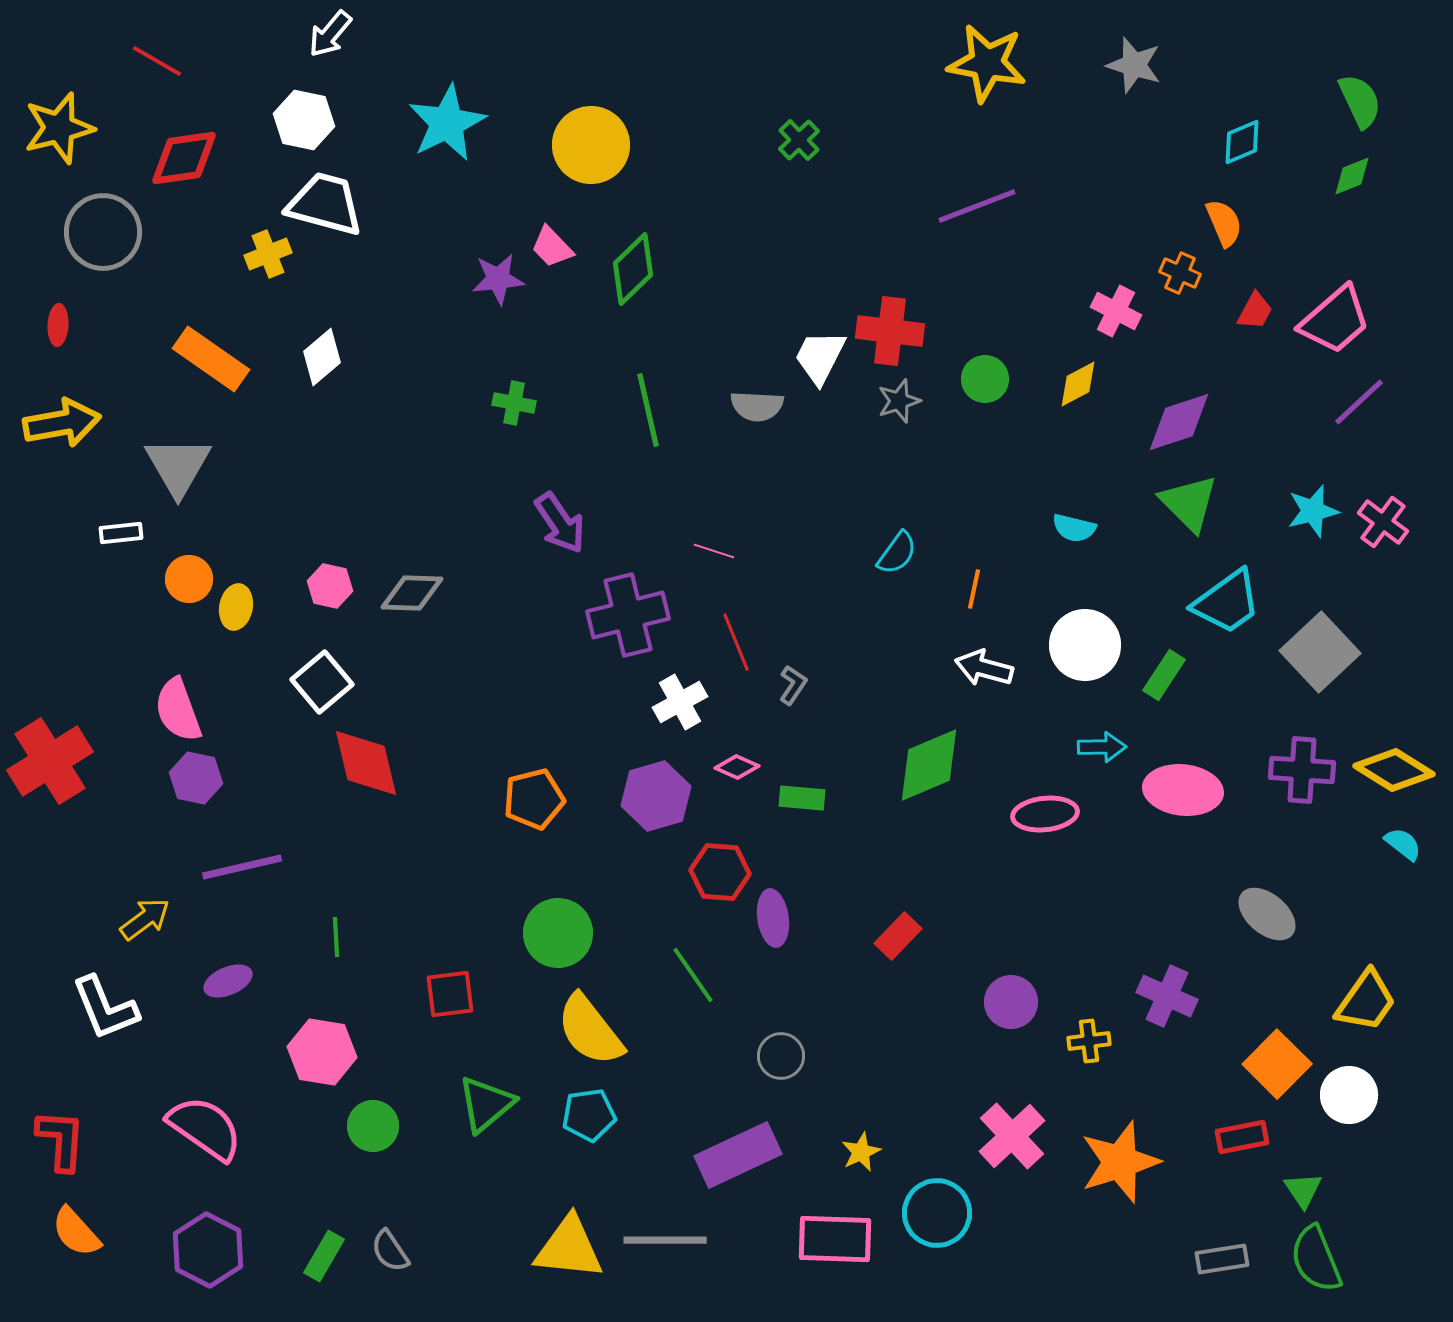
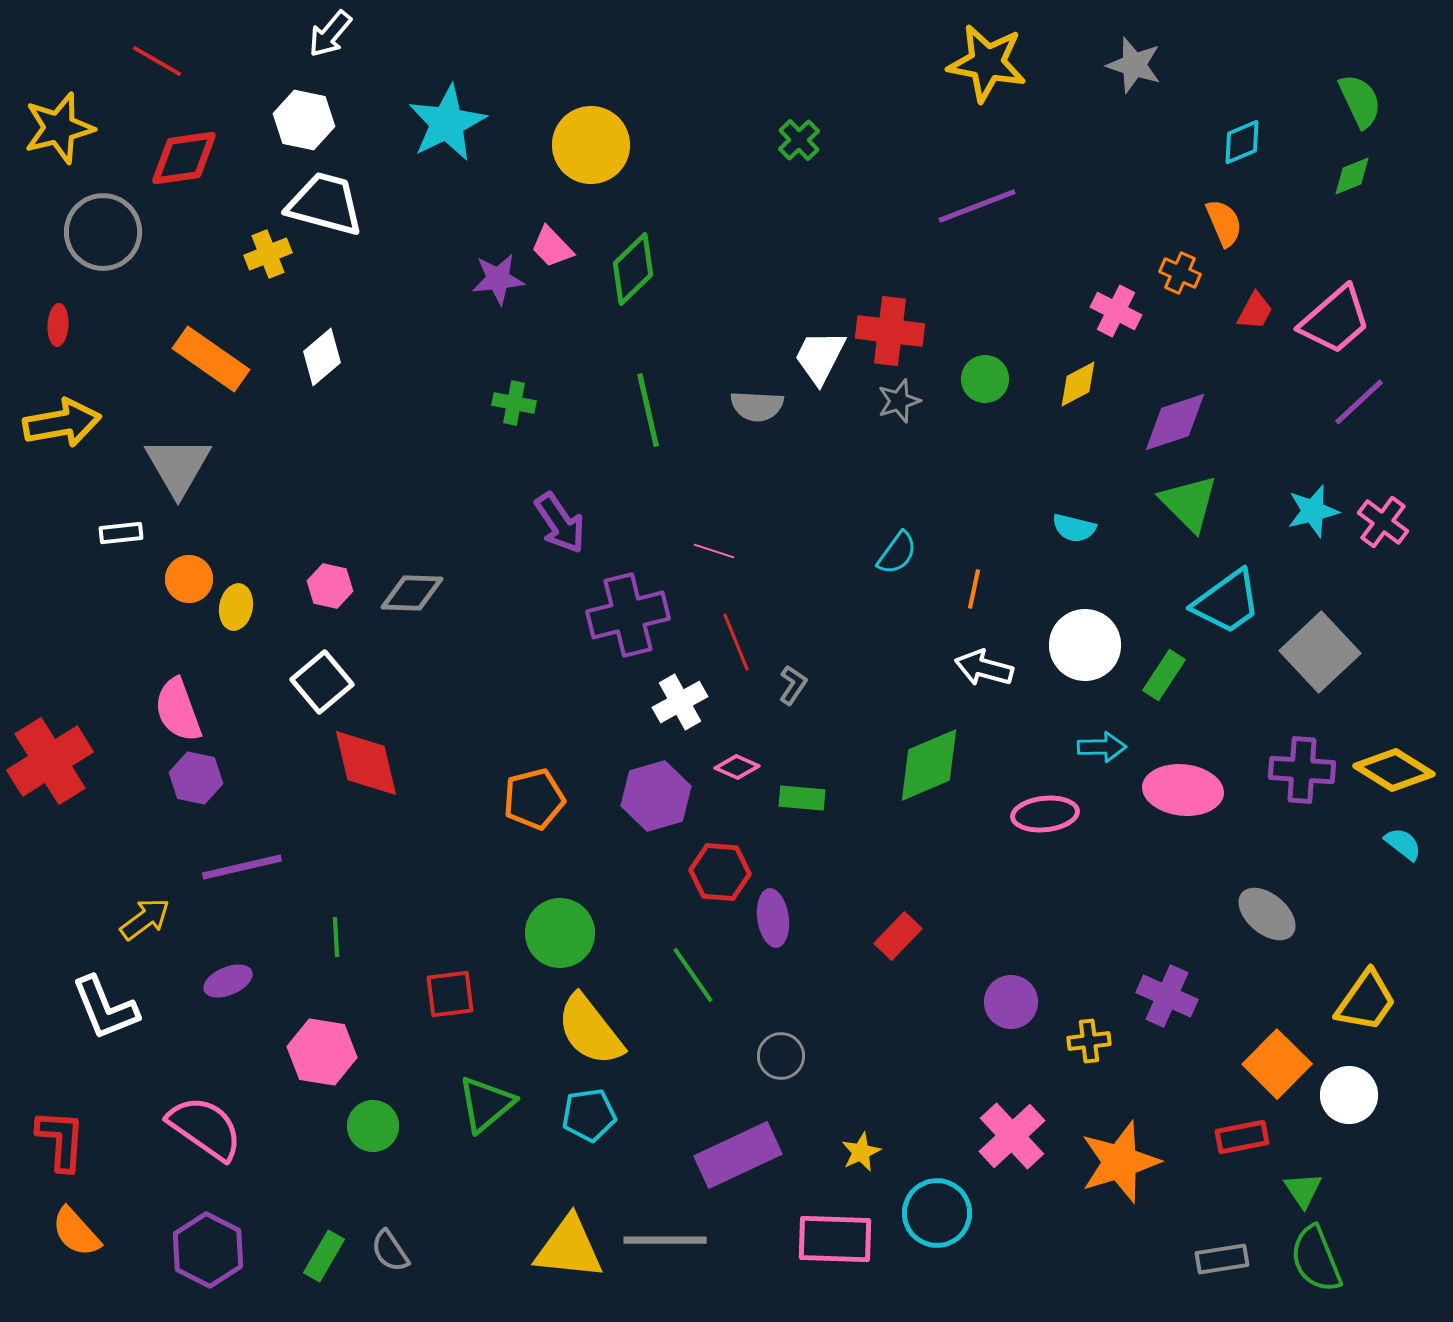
purple diamond at (1179, 422): moved 4 px left
green circle at (558, 933): moved 2 px right
